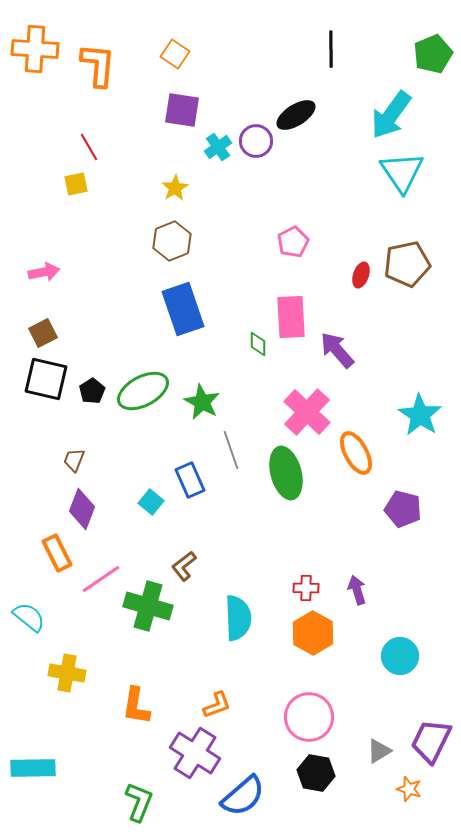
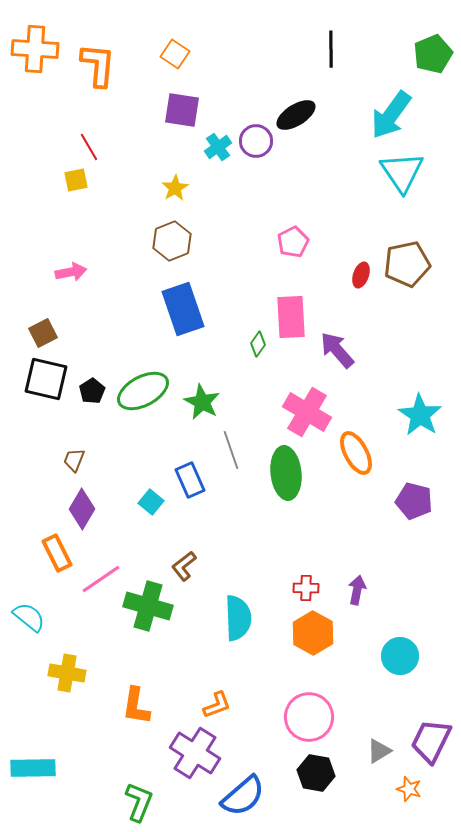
yellow square at (76, 184): moved 4 px up
pink arrow at (44, 272): moved 27 px right
green diamond at (258, 344): rotated 35 degrees clockwise
pink cross at (307, 412): rotated 12 degrees counterclockwise
green ellipse at (286, 473): rotated 9 degrees clockwise
purple diamond at (82, 509): rotated 9 degrees clockwise
purple pentagon at (403, 509): moved 11 px right, 8 px up
purple arrow at (357, 590): rotated 28 degrees clockwise
